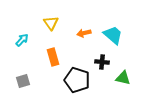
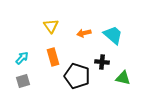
yellow triangle: moved 3 px down
cyan arrow: moved 18 px down
black pentagon: moved 4 px up
